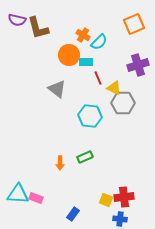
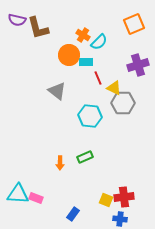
gray triangle: moved 2 px down
